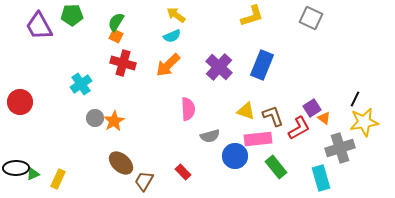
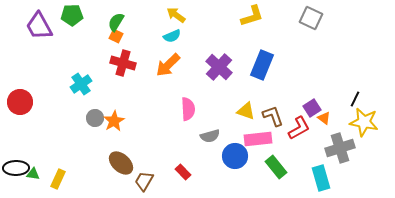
yellow star: rotated 20 degrees clockwise
green triangle: rotated 32 degrees clockwise
